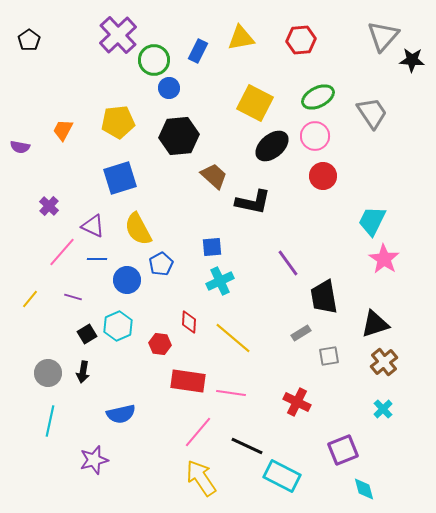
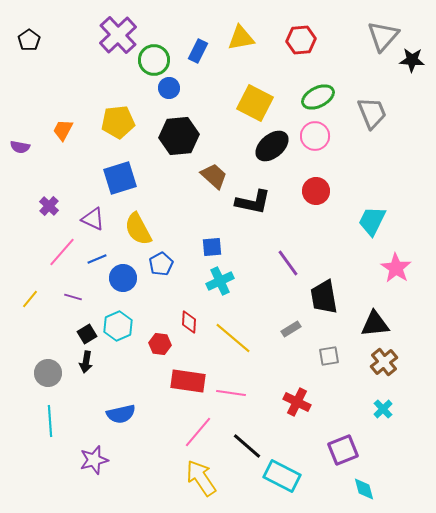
gray trapezoid at (372, 113): rotated 12 degrees clockwise
red circle at (323, 176): moved 7 px left, 15 px down
purple triangle at (93, 226): moved 7 px up
blue line at (97, 259): rotated 24 degrees counterclockwise
pink star at (384, 259): moved 12 px right, 9 px down
blue circle at (127, 280): moved 4 px left, 2 px up
black triangle at (375, 324): rotated 12 degrees clockwise
gray rectangle at (301, 333): moved 10 px left, 4 px up
black arrow at (83, 372): moved 3 px right, 10 px up
cyan line at (50, 421): rotated 16 degrees counterclockwise
black line at (247, 446): rotated 16 degrees clockwise
